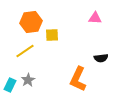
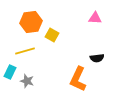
yellow square: rotated 32 degrees clockwise
yellow line: rotated 18 degrees clockwise
black semicircle: moved 4 px left
gray star: moved 1 px left, 1 px down; rotated 24 degrees counterclockwise
cyan rectangle: moved 13 px up
